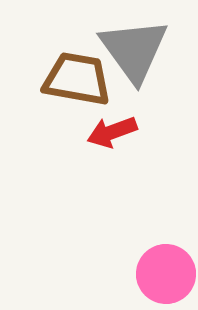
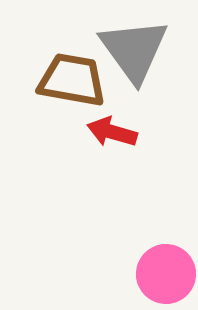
brown trapezoid: moved 5 px left, 1 px down
red arrow: rotated 36 degrees clockwise
